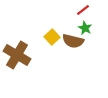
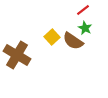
brown semicircle: rotated 20 degrees clockwise
